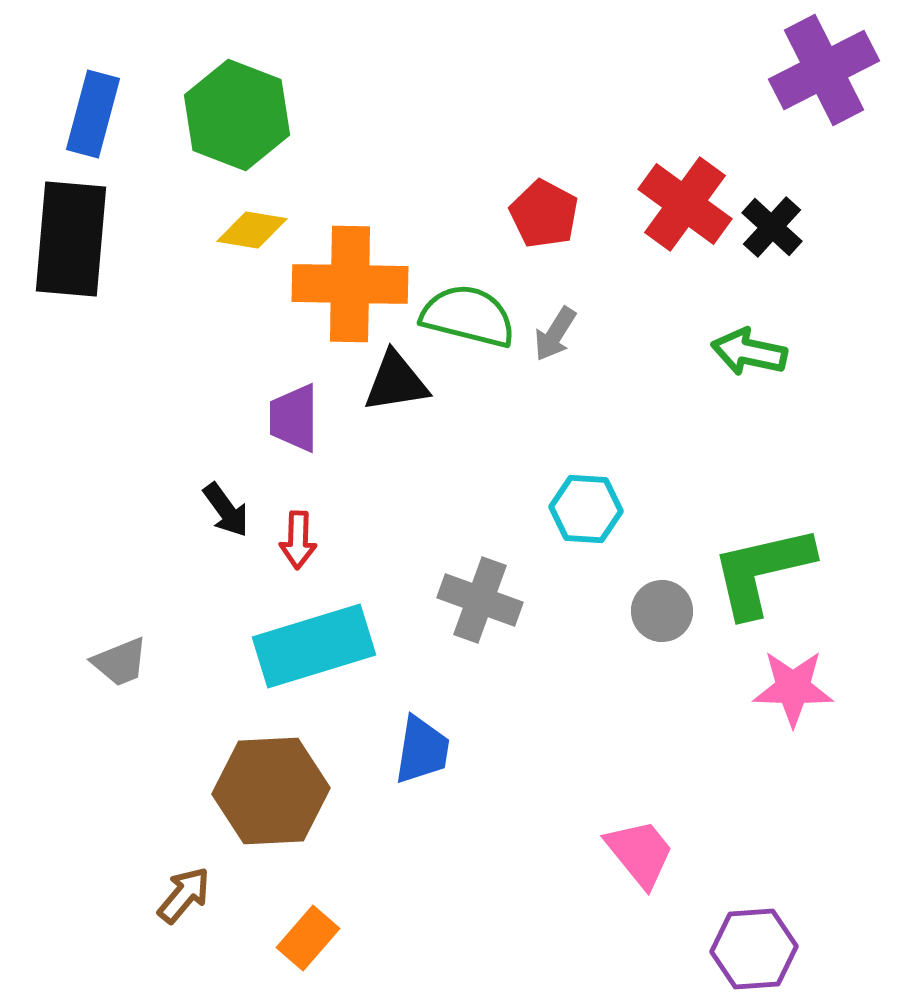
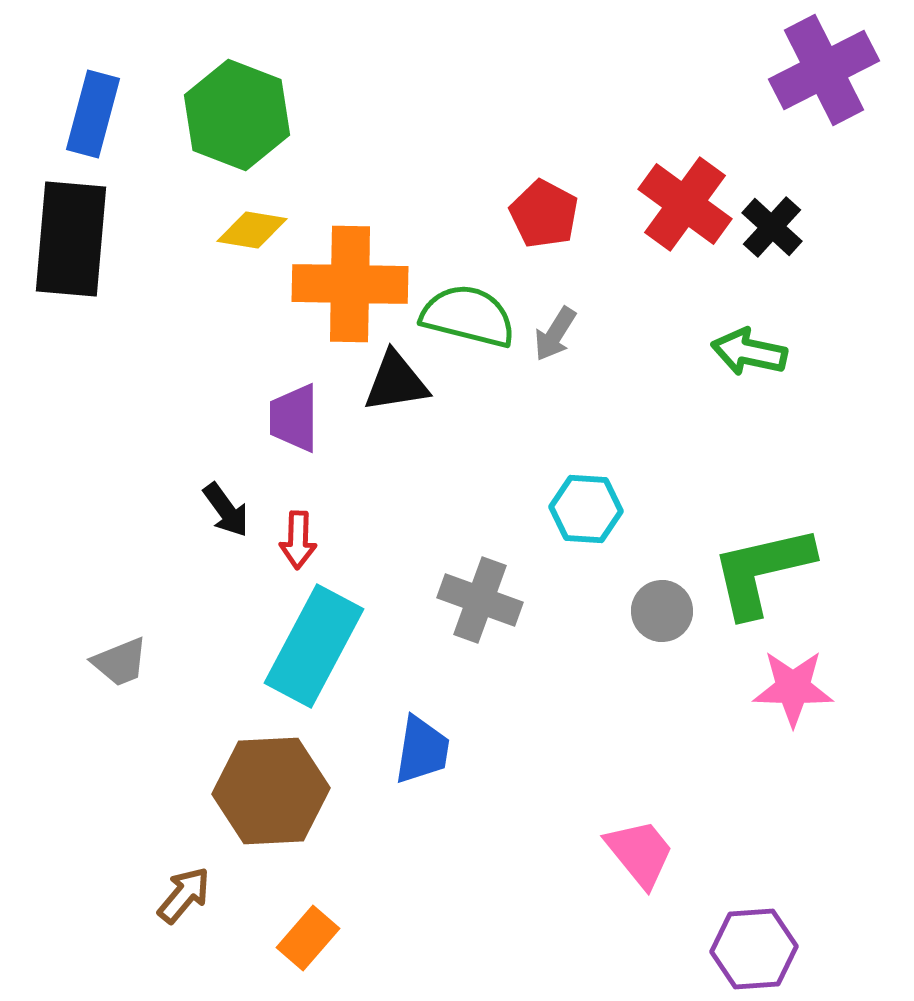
cyan rectangle: rotated 45 degrees counterclockwise
